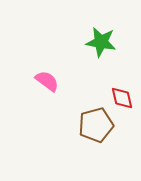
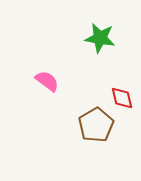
green star: moved 1 px left, 4 px up
brown pentagon: rotated 16 degrees counterclockwise
